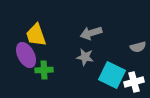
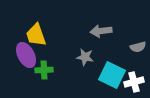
gray arrow: moved 10 px right, 2 px up; rotated 10 degrees clockwise
